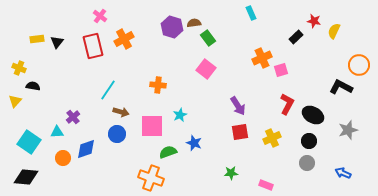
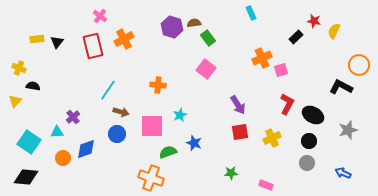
purple arrow at (238, 106): moved 1 px up
